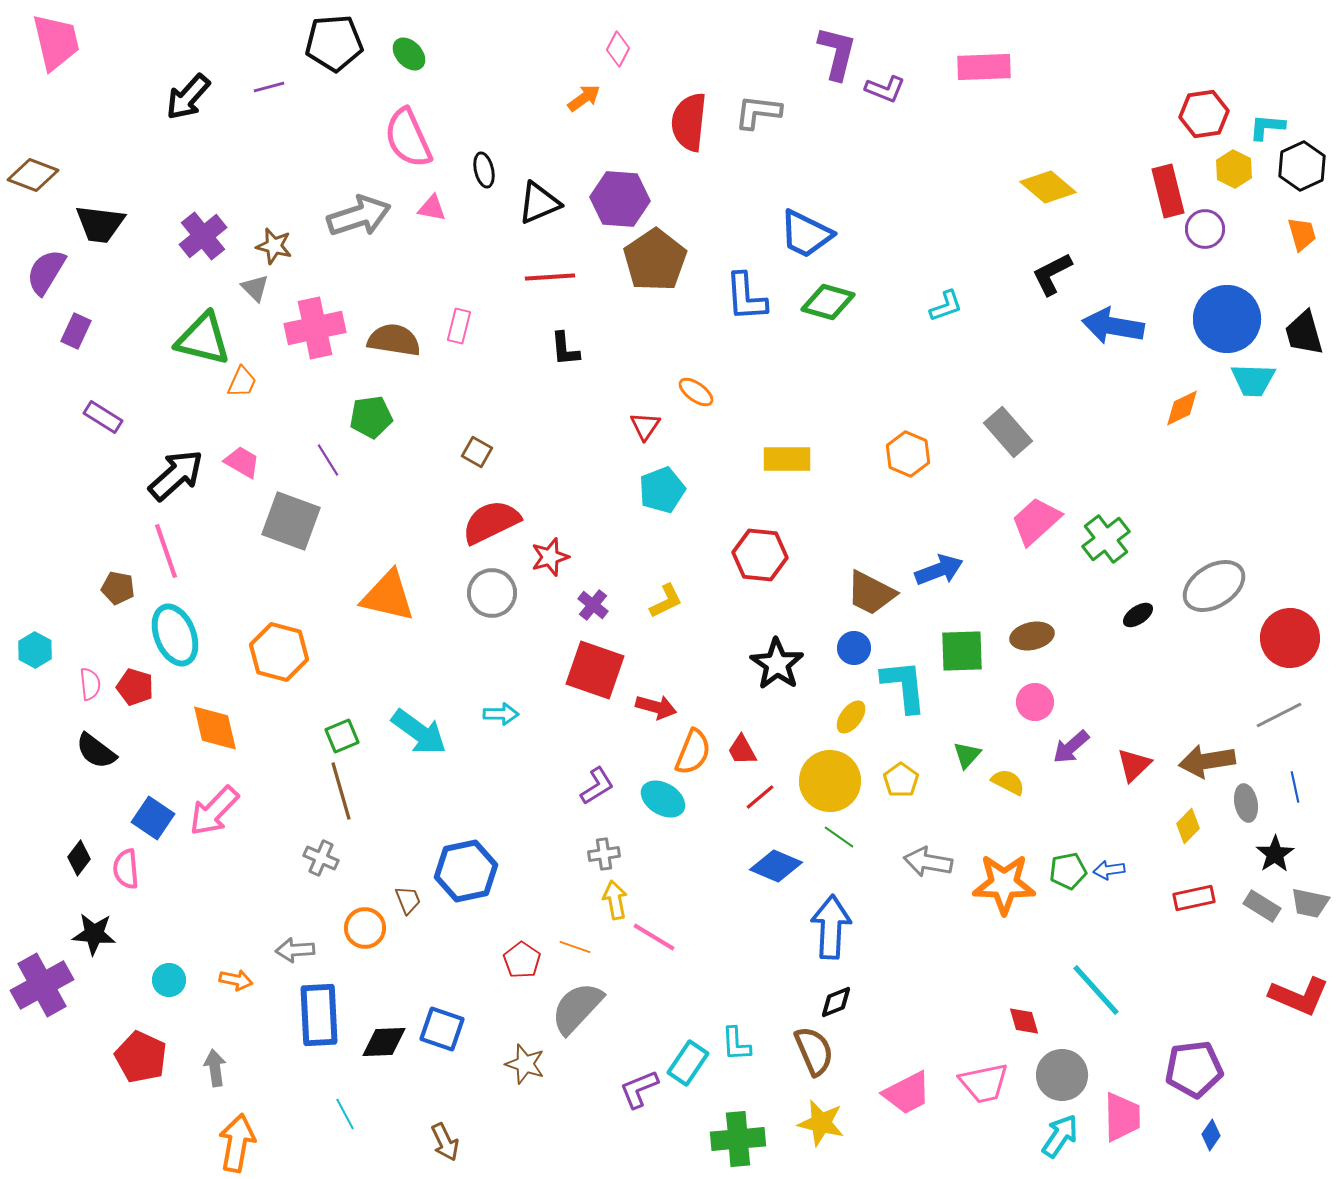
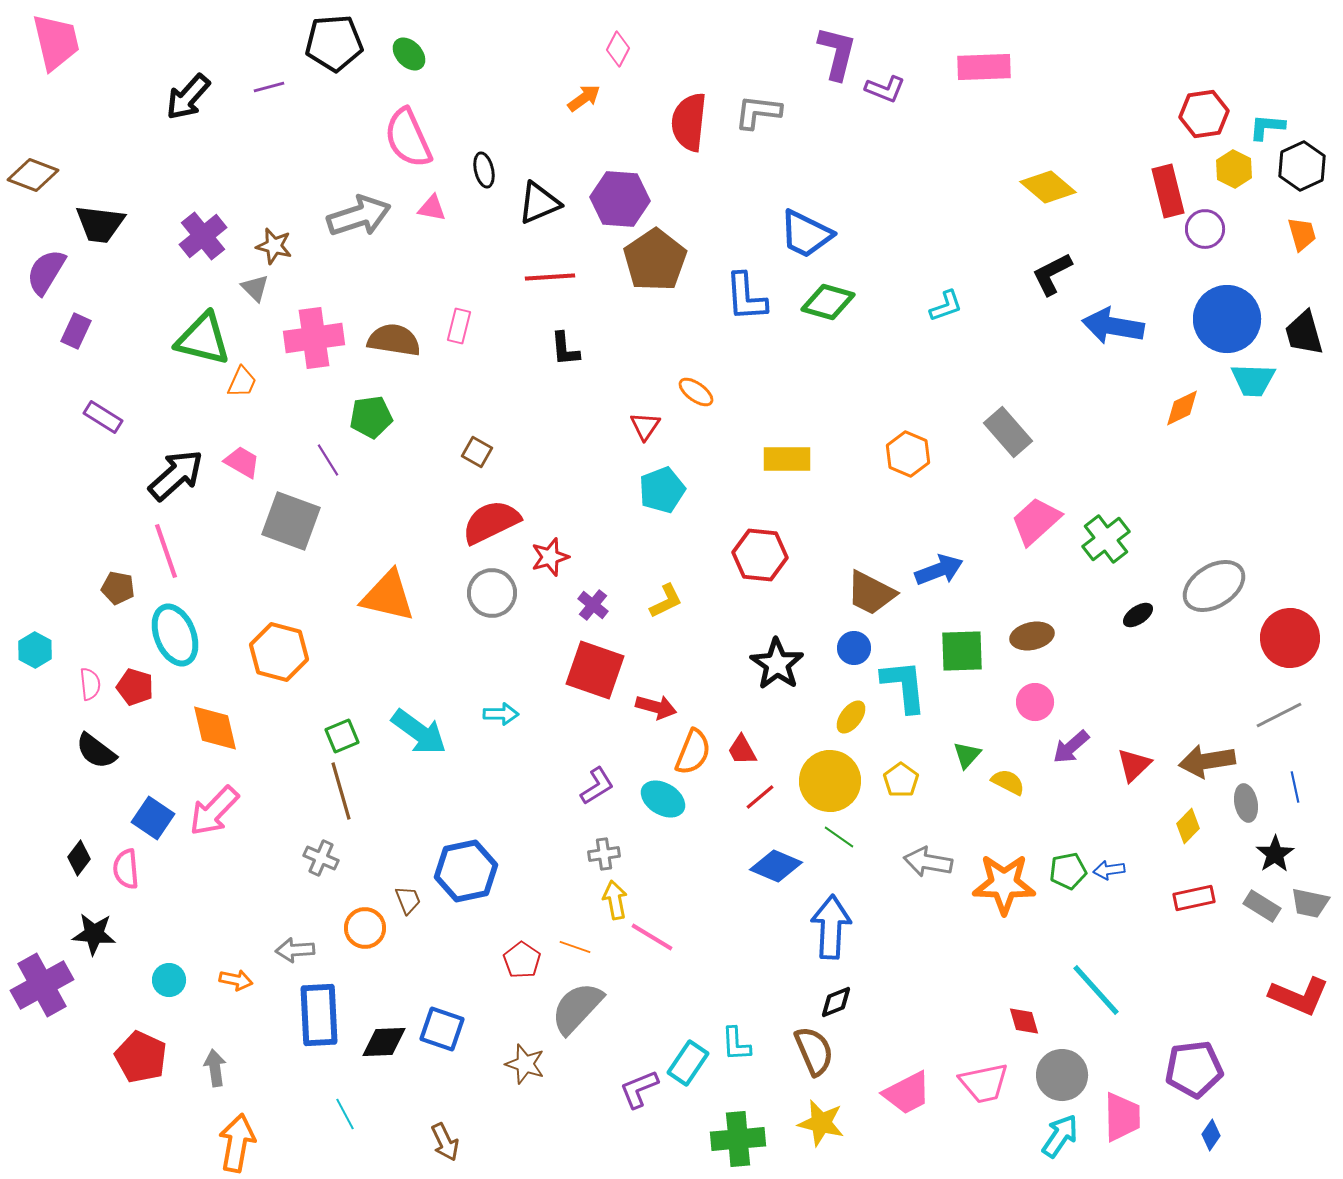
pink cross at (315, 328): moved 1 px left, 10 px down; rotated 4 degrees clockwise
pink line at (654, 937): moved 2 px left
